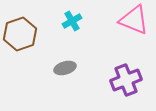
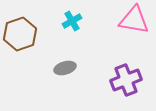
pink triangle: rotated 12 degrees counterclockwise
